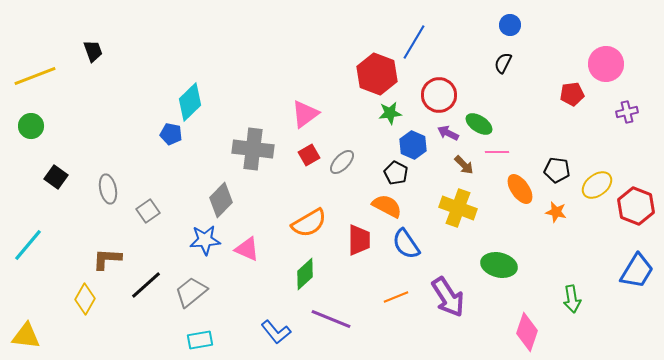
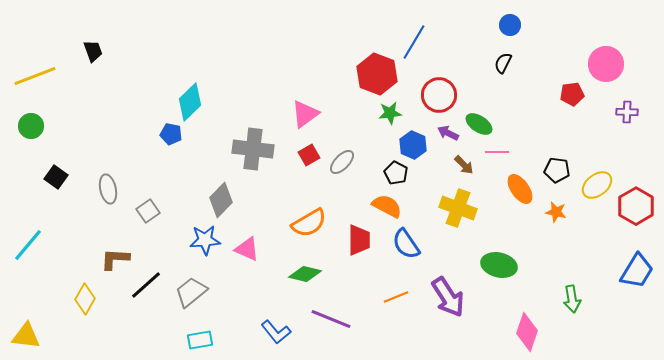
purple cross at (627, 112): rotated 15 degrees clockwise
red hexagon at (636, 206): rotated 9 degrees clockwise
brown L-shape at (107, 259): moved 8 px right
green diamond at (305, 274): rotated 56 degrees clockwise
